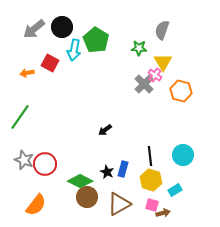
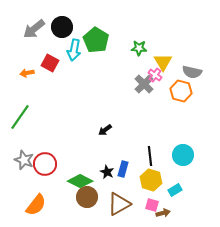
gray semicircle: moved 30 px right, 42 px down; rotated 96 degrees counterclockwise
